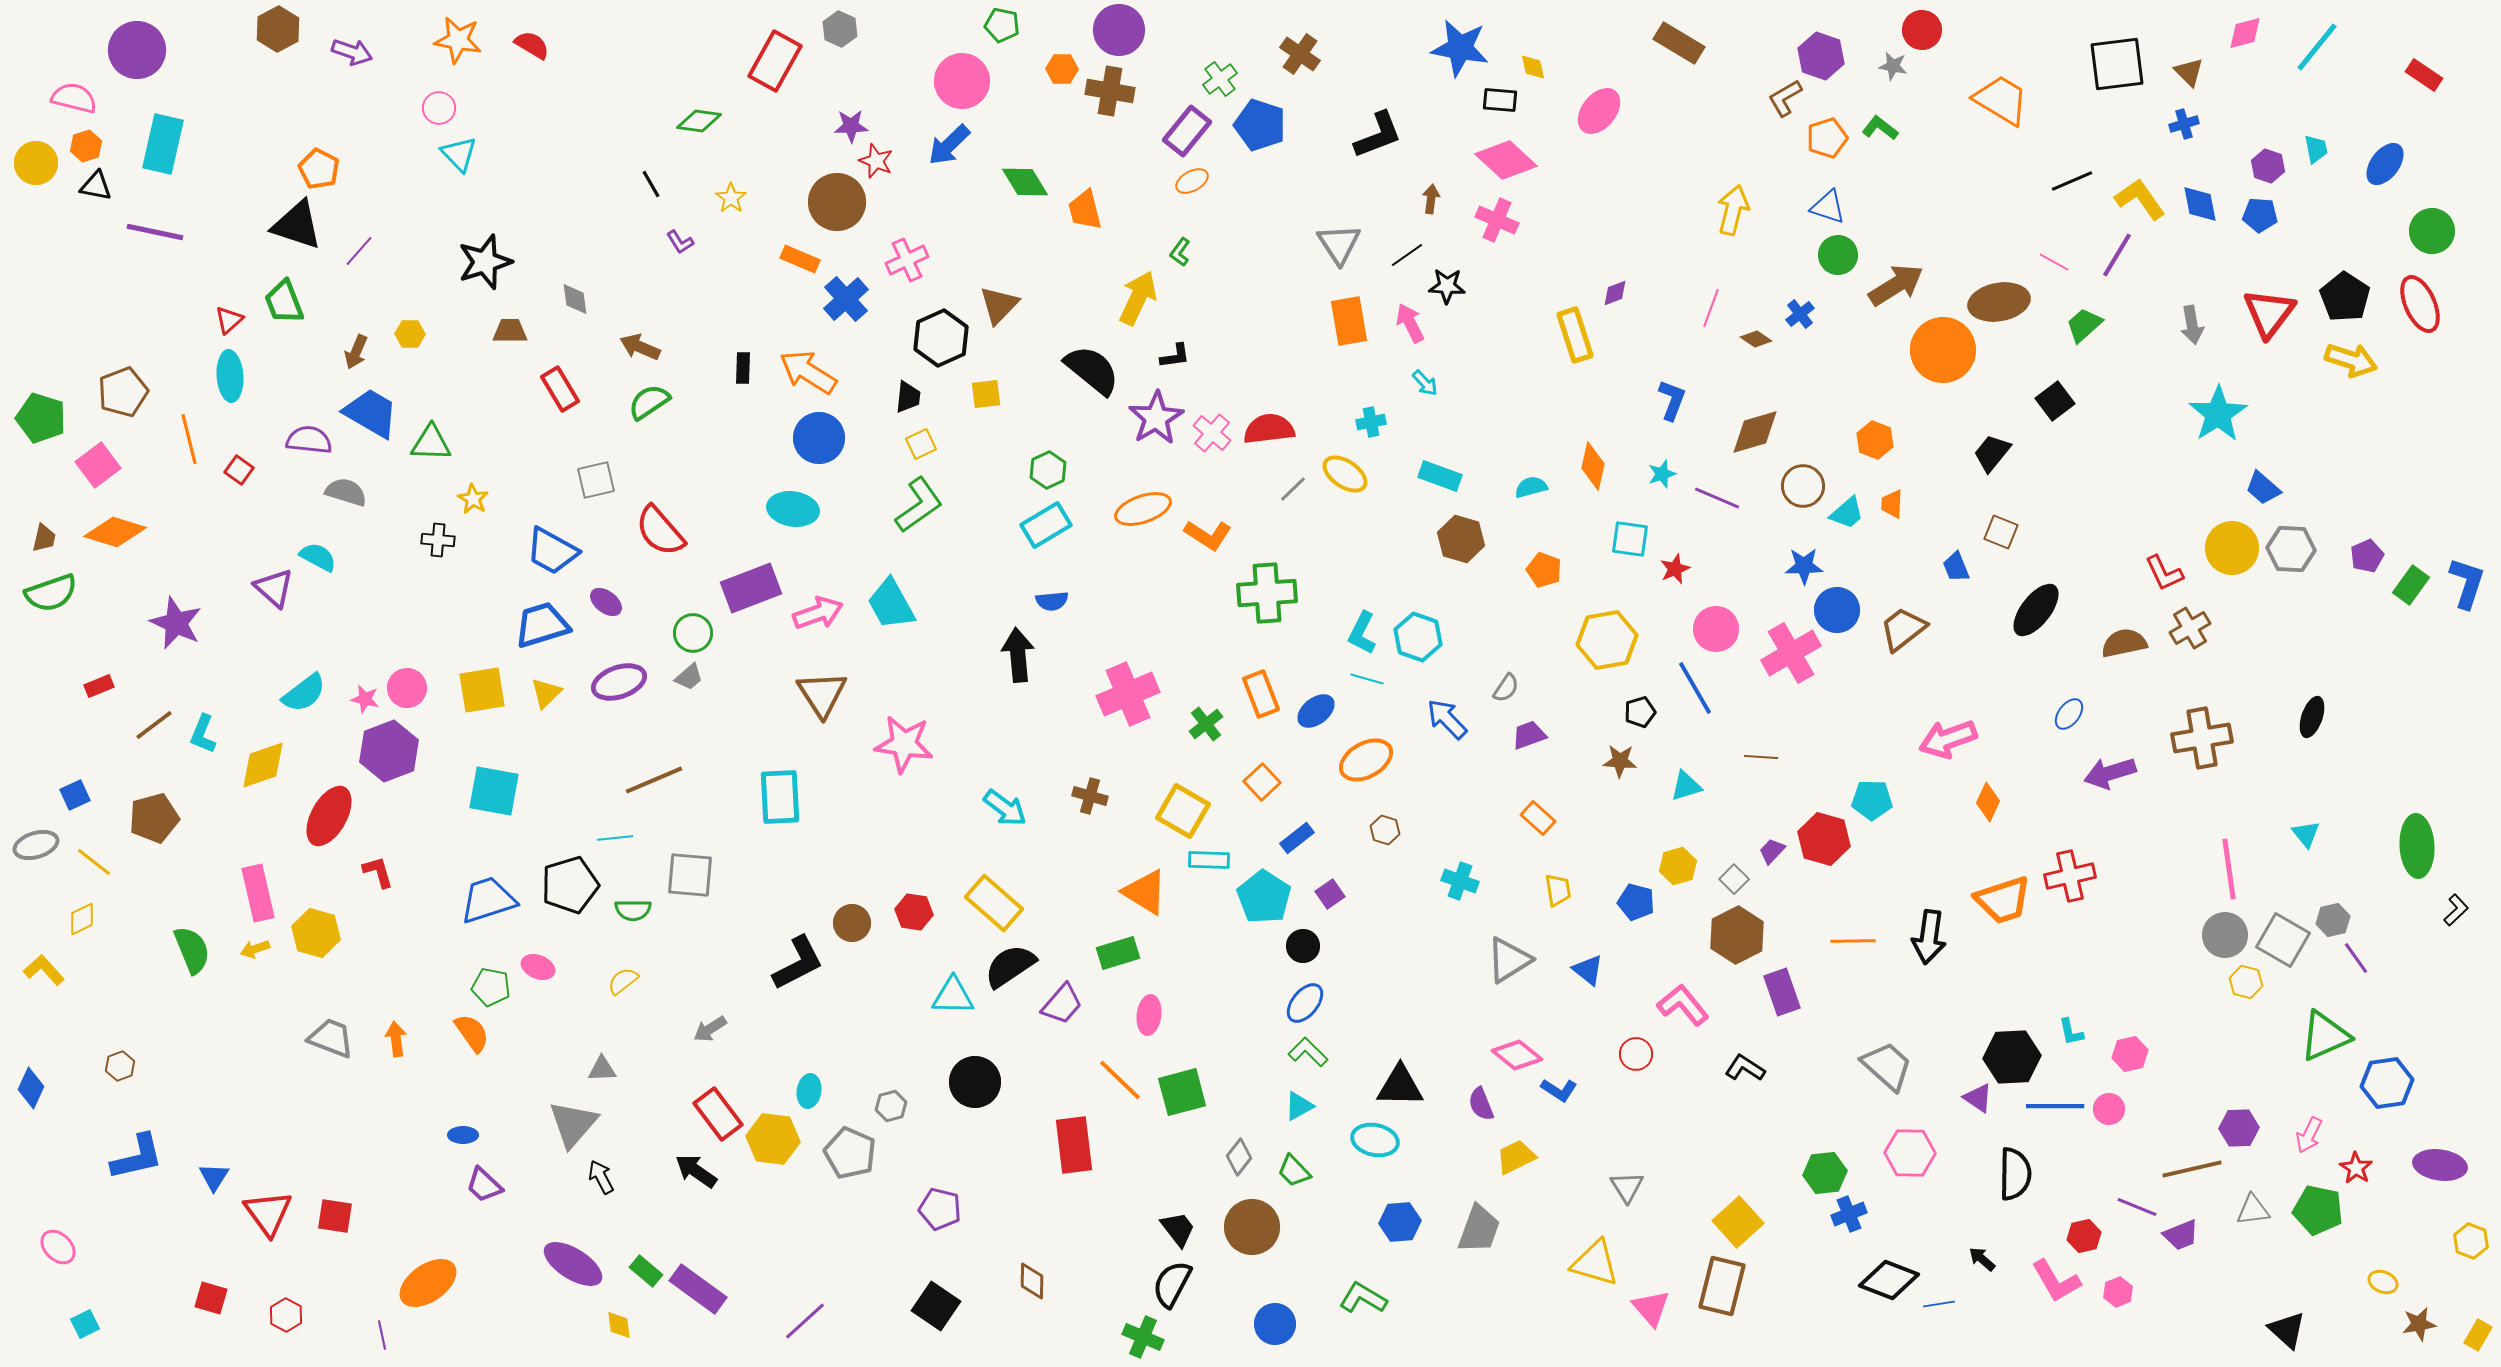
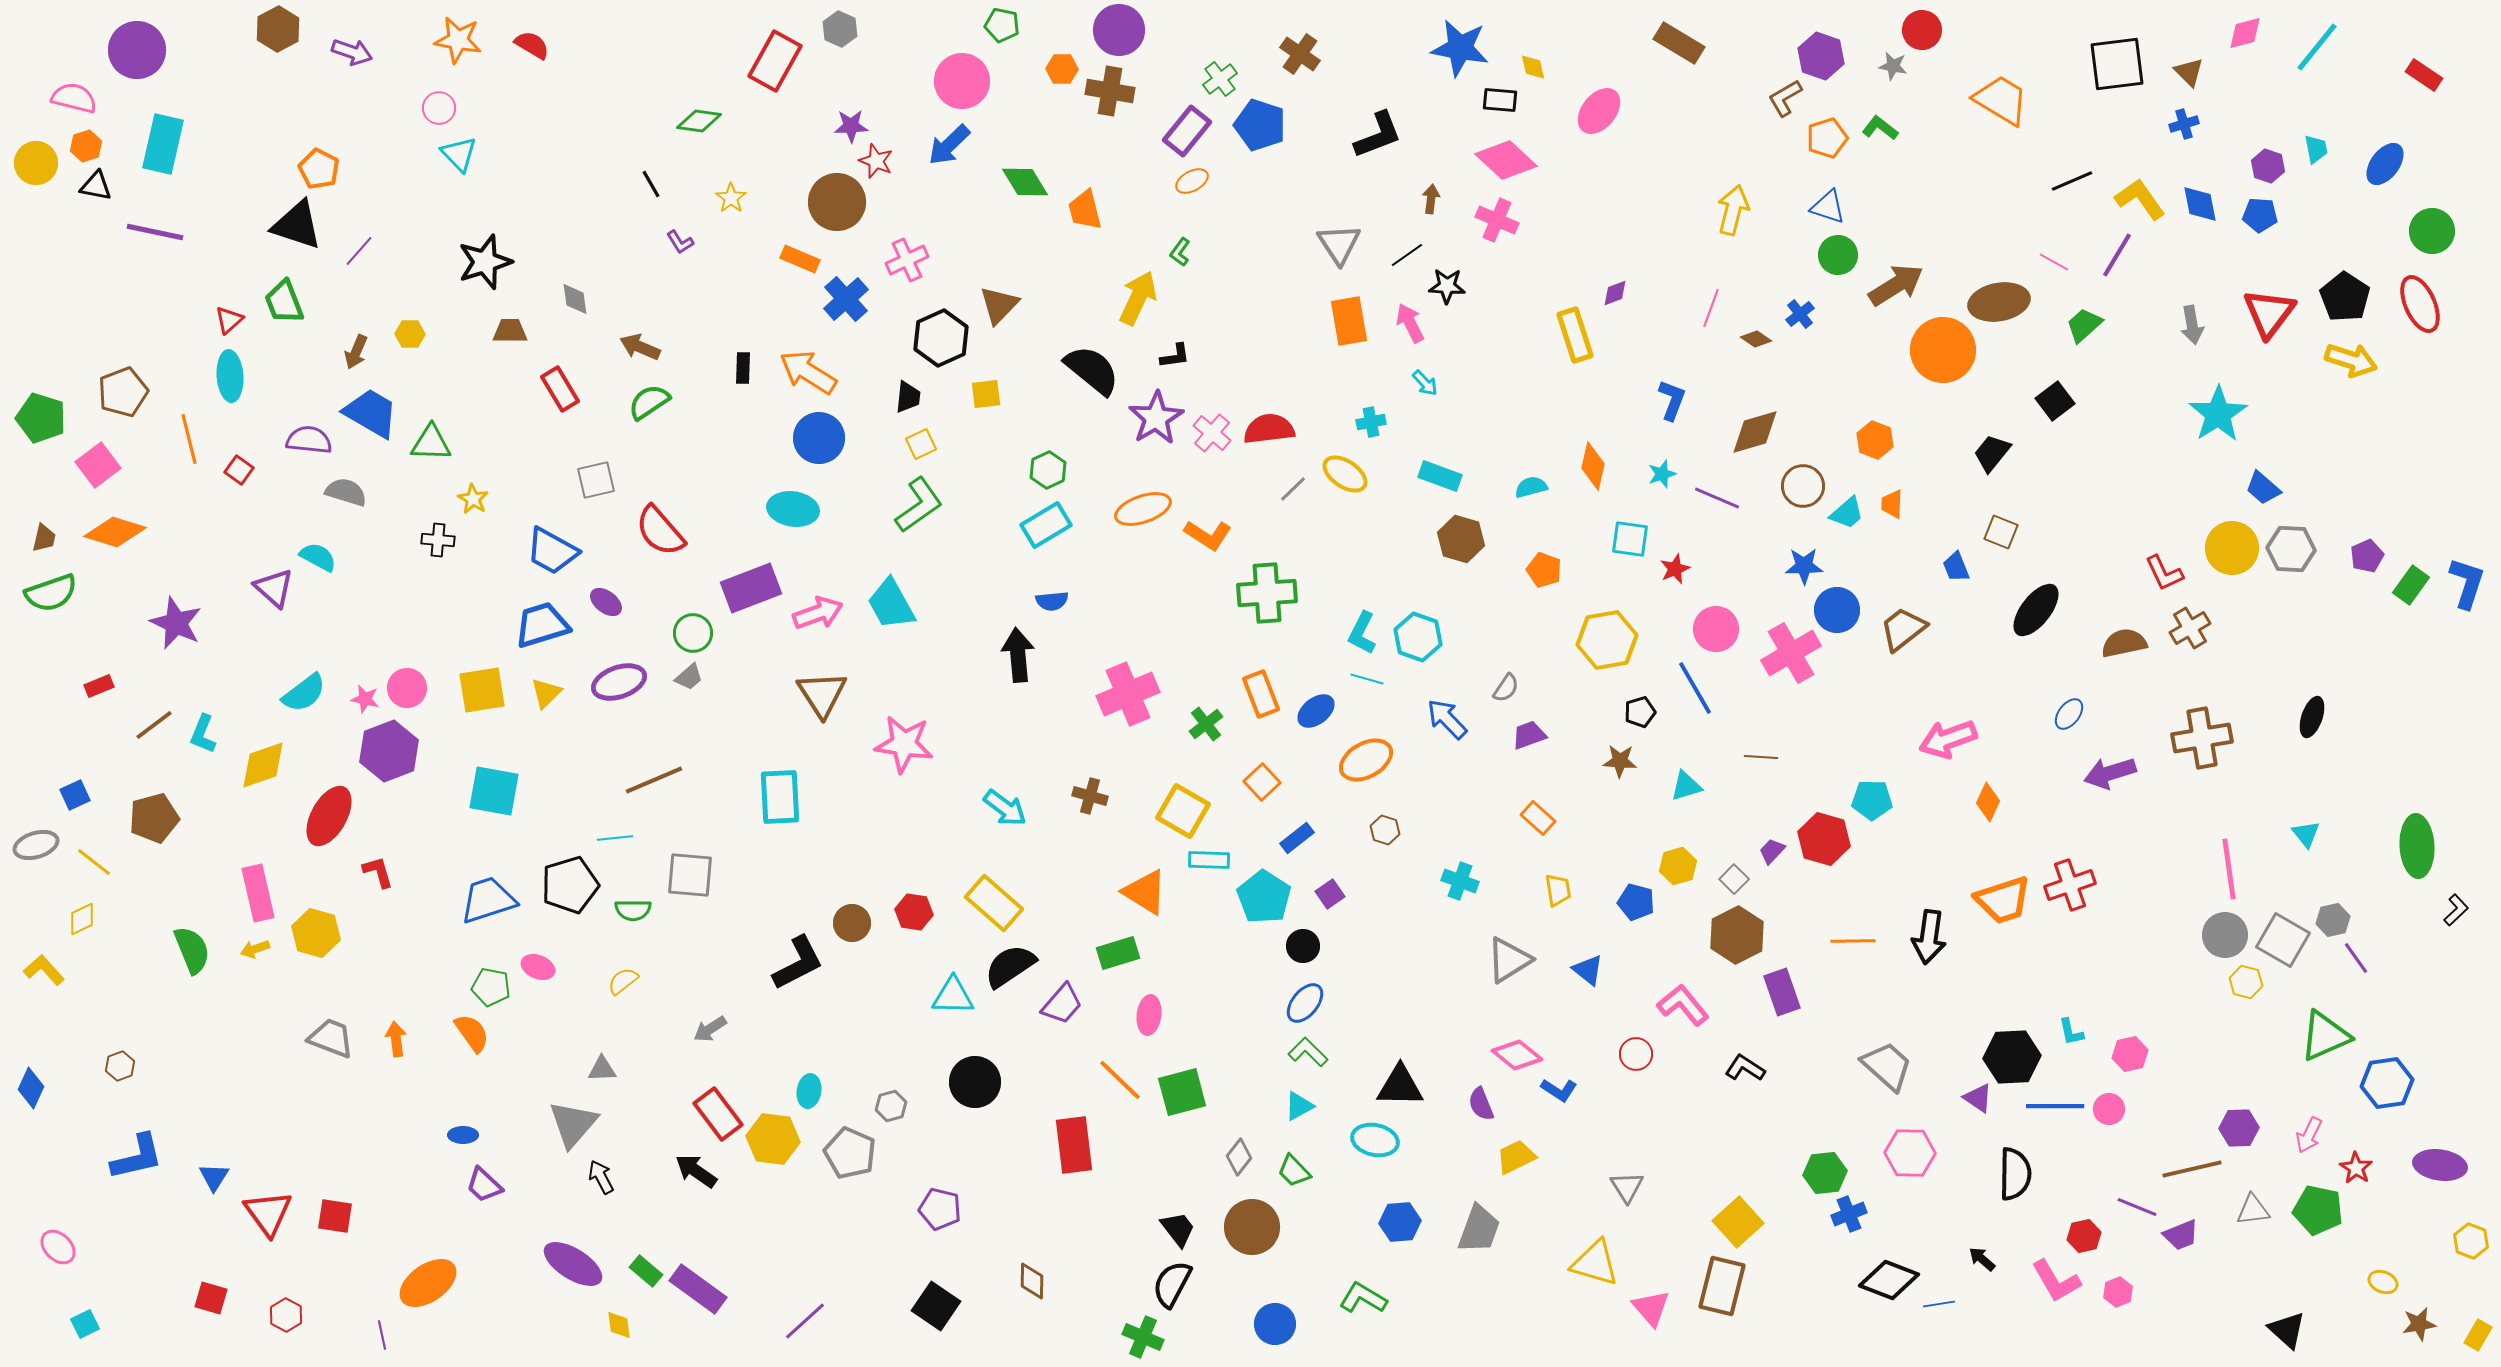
red cross at (2070, 876): moved 9 px down; rotated 6 degrees counterclockwise
